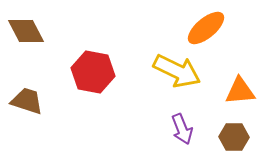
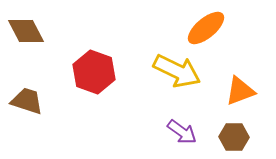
red hexagon: moved 1 px right; rotated 9 degrees clockwise
orange triangle: rotated 16 degrees counterclockwise
purple arrow: moved 3 px down; rotated 32 degrees counterclockwise
